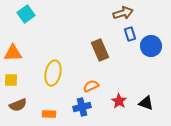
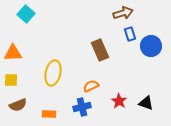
cyan square: rotated 12 degrees counterclockwise
